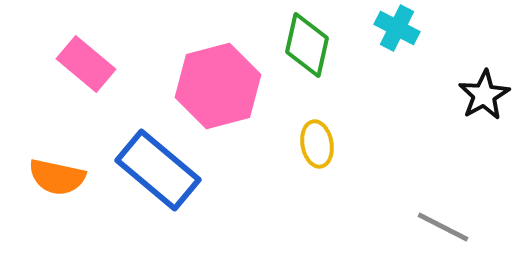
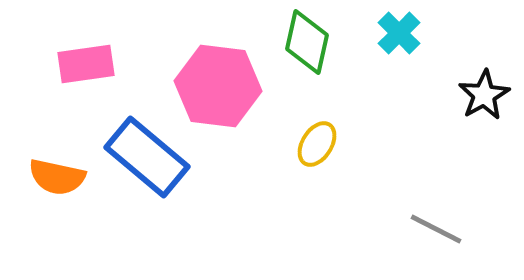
cyan cross: moved 2 px right, 5 px down; rotated 18 degrees clockwise
green diamond: moved 3 px up
pink rectangle: rotated 48 degrees counterclockwise
pink hexagon: rotated 22 degrees clockwise
yellow ellipse: rotated 42 degrees clockwise
blue rectangle: moved 11 px left, 13 px up
gray line: moved 7 px left, 2 px down
